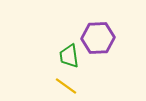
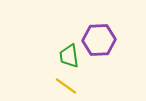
purple hexagon: moved 1 px right, 2 px down
